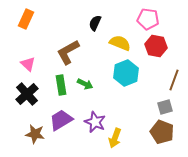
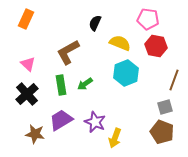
green arrow: rotated 119 degrees clockwise
